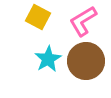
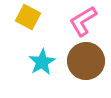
yellow square: moved 10 px left
cyan star: moved 6 px left, 3 px down
